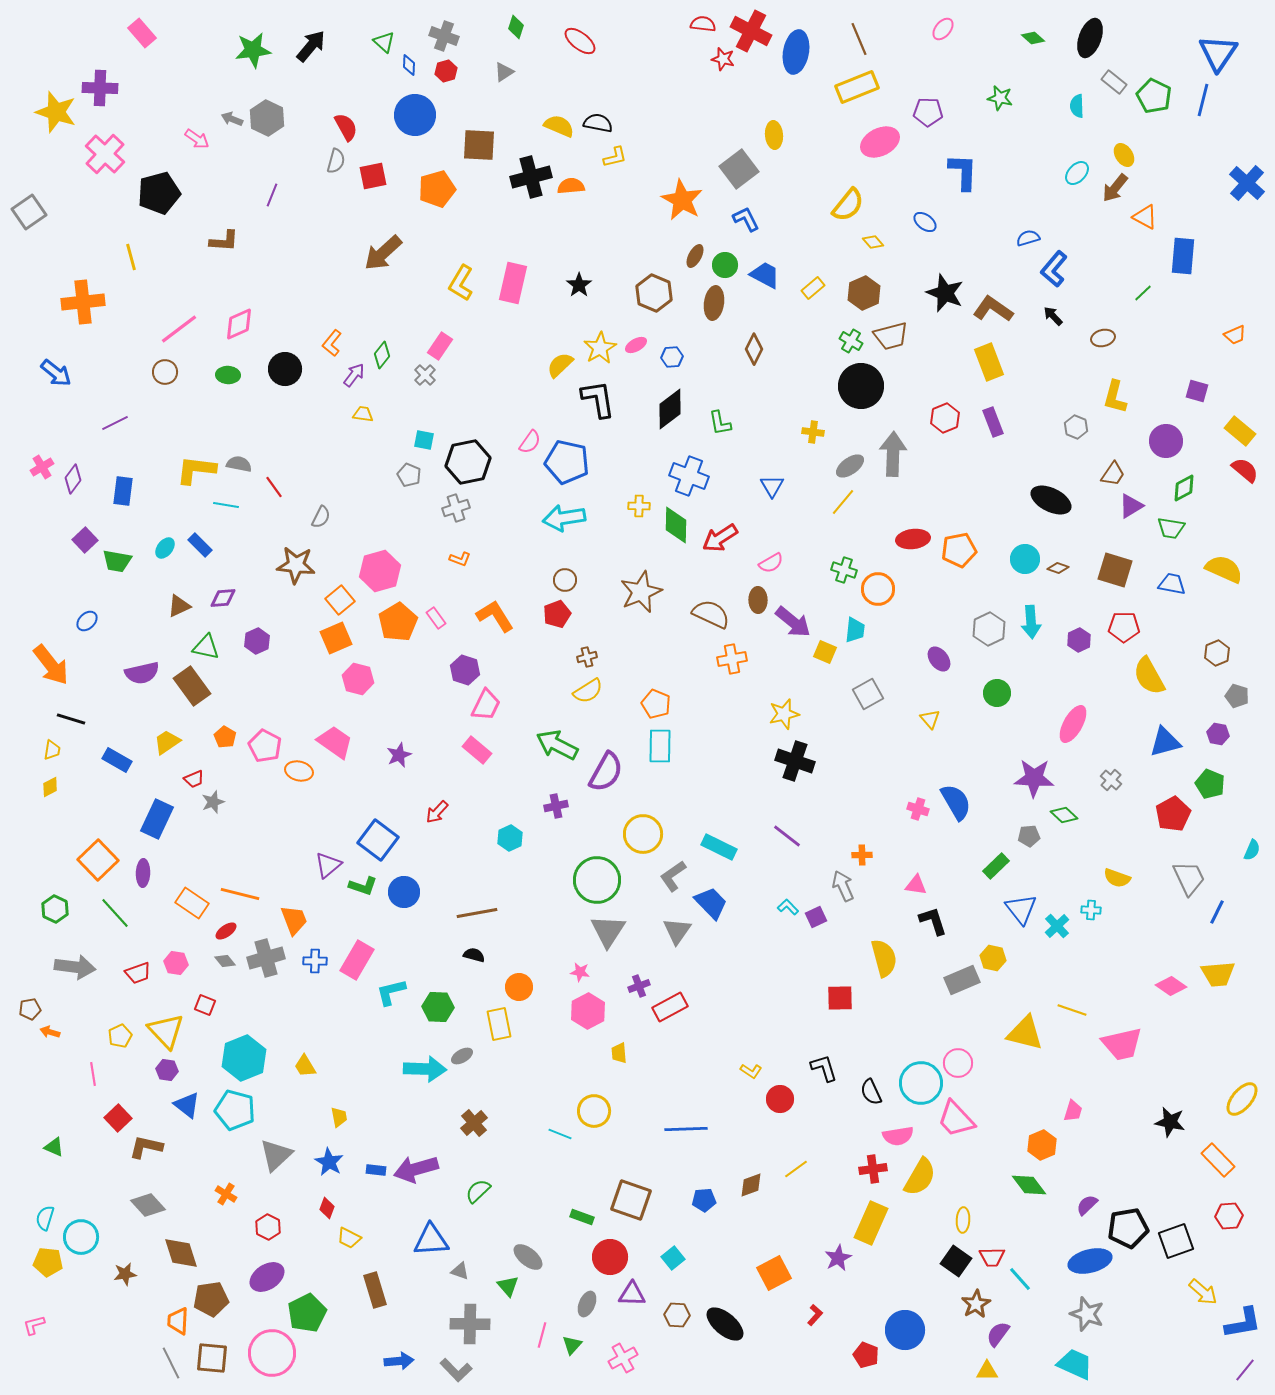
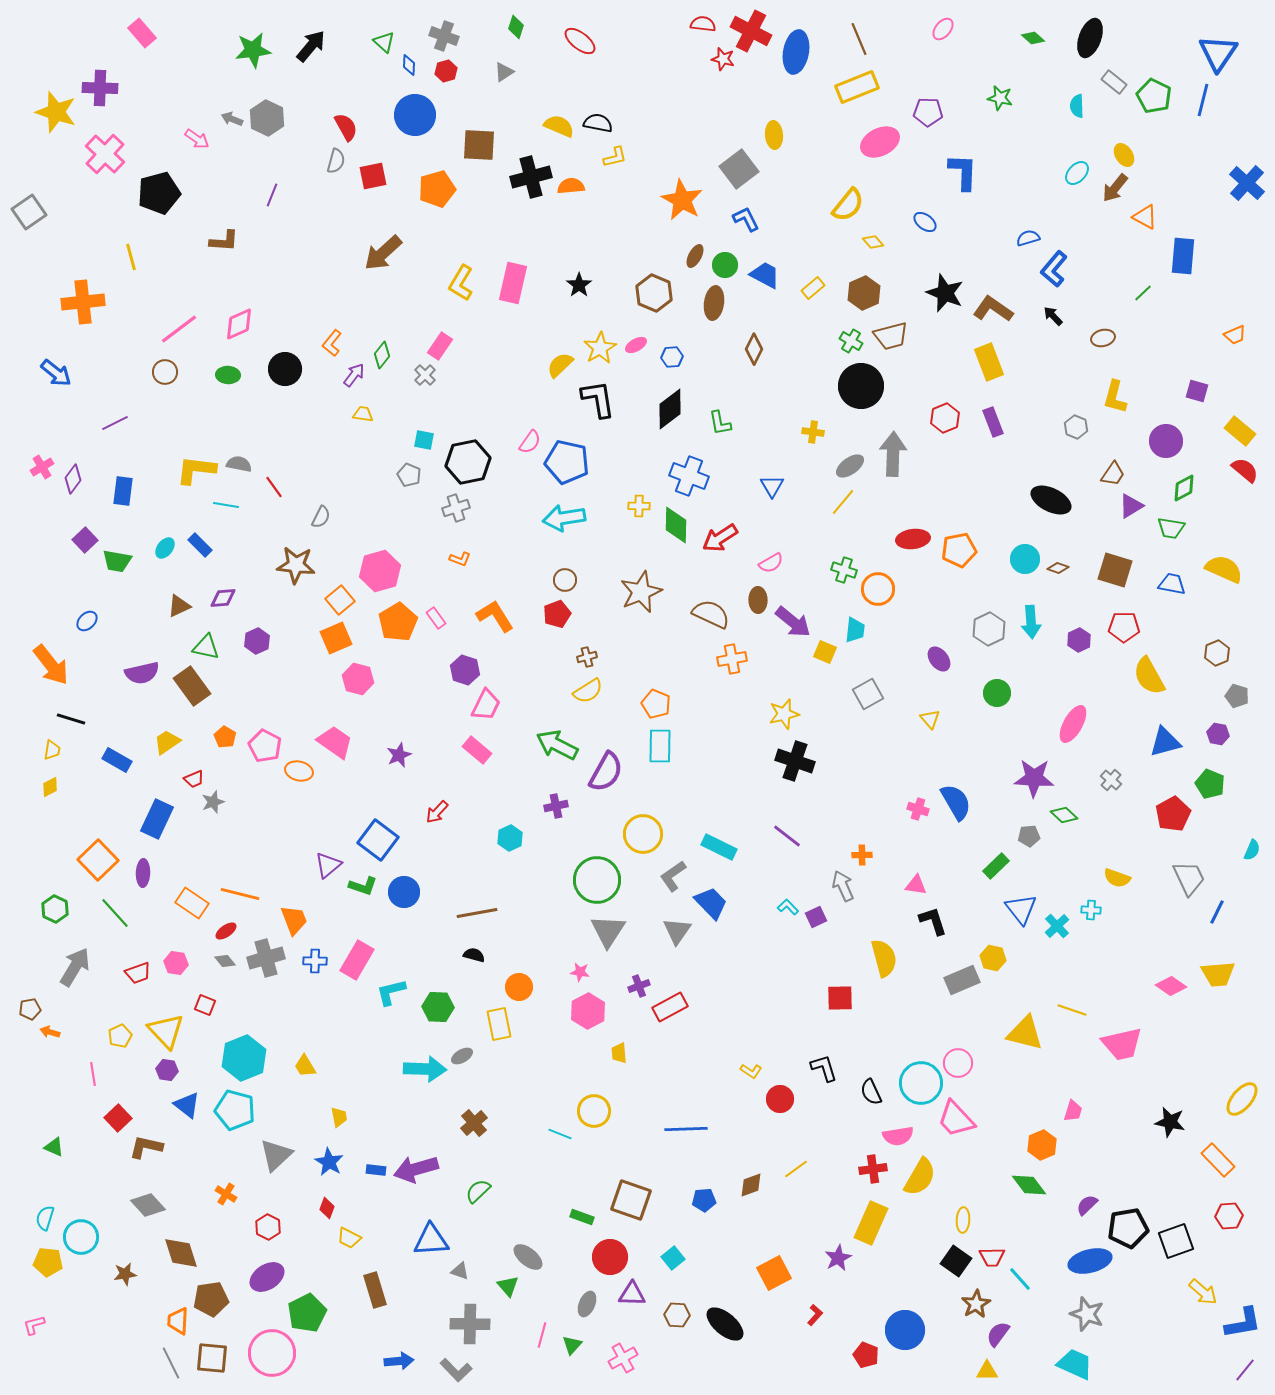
gray arrow at (75, 967): rotated 66 degrees counterclockwise
